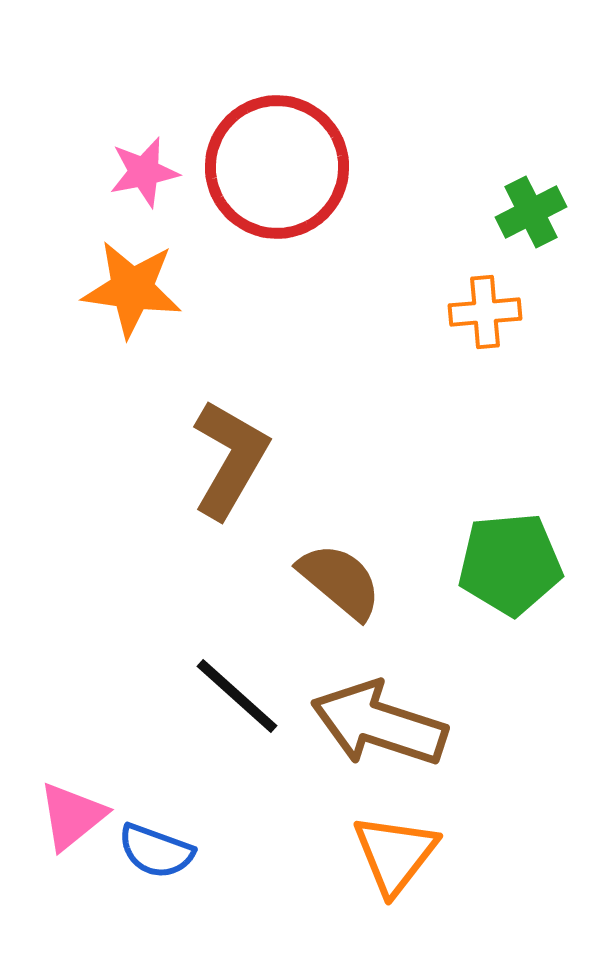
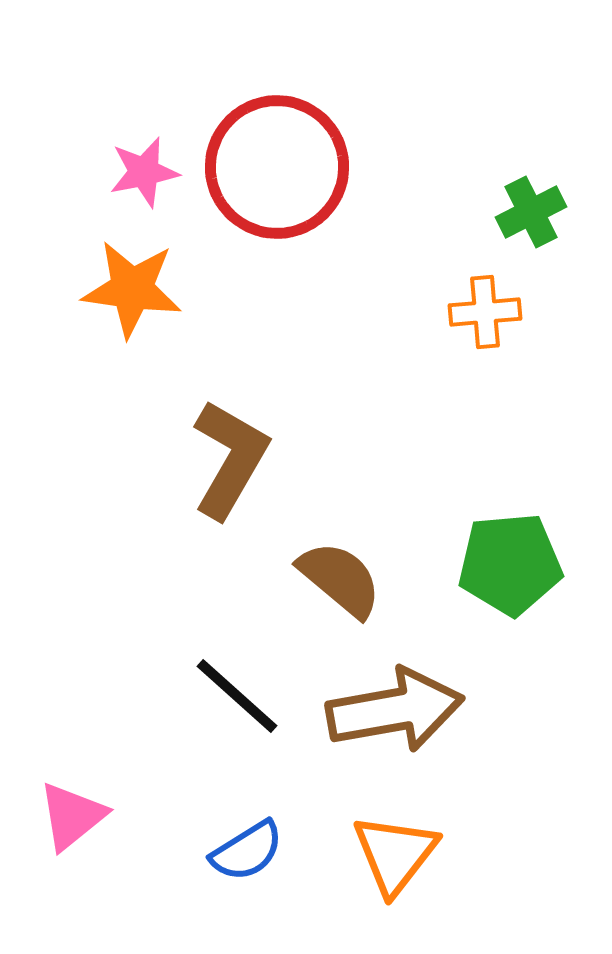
brown semicircle: moved 2 px up
brown arrow: moved 16 px right, 14 px up; rotated 152 degrees clockwise
blue semicircle: moved 91 px right; rotated 52 degrees counterclockwise
